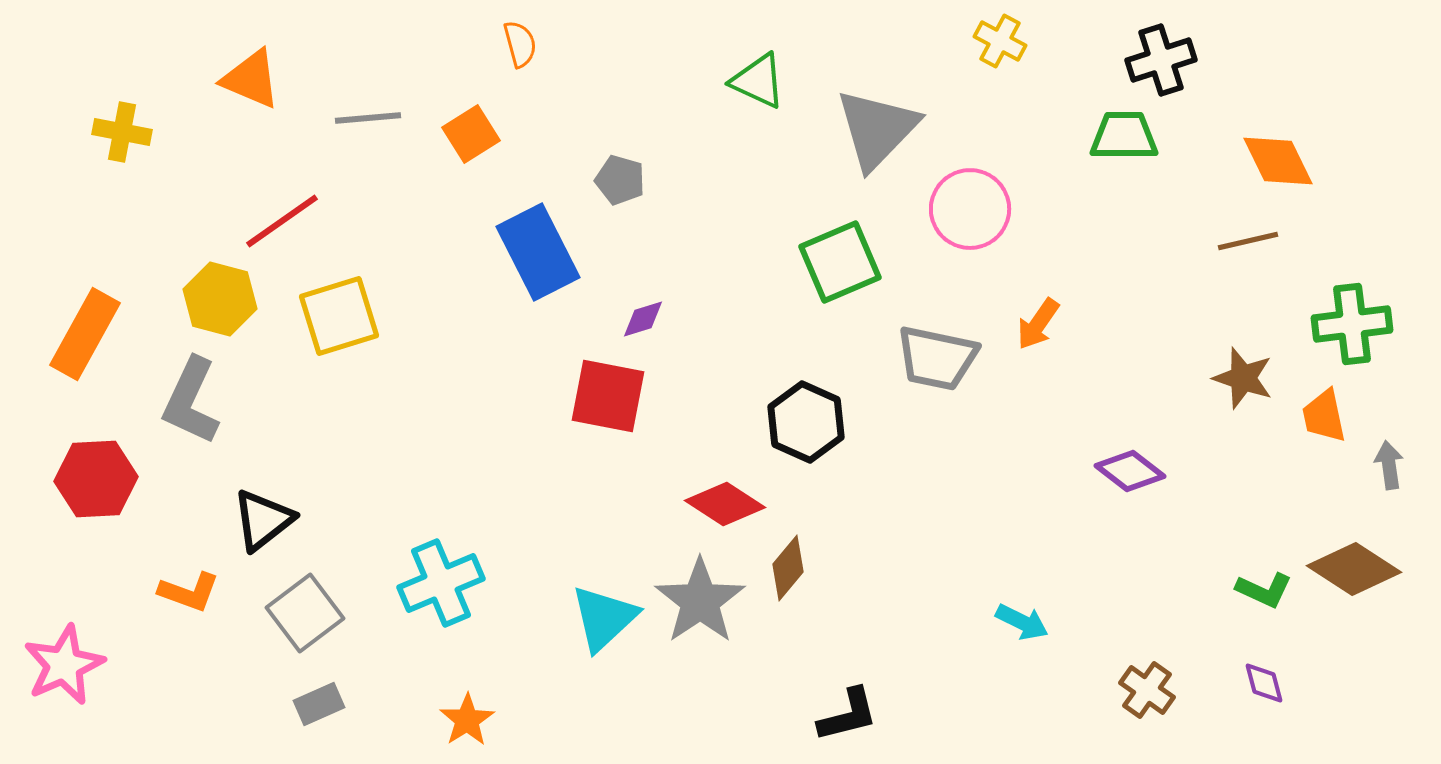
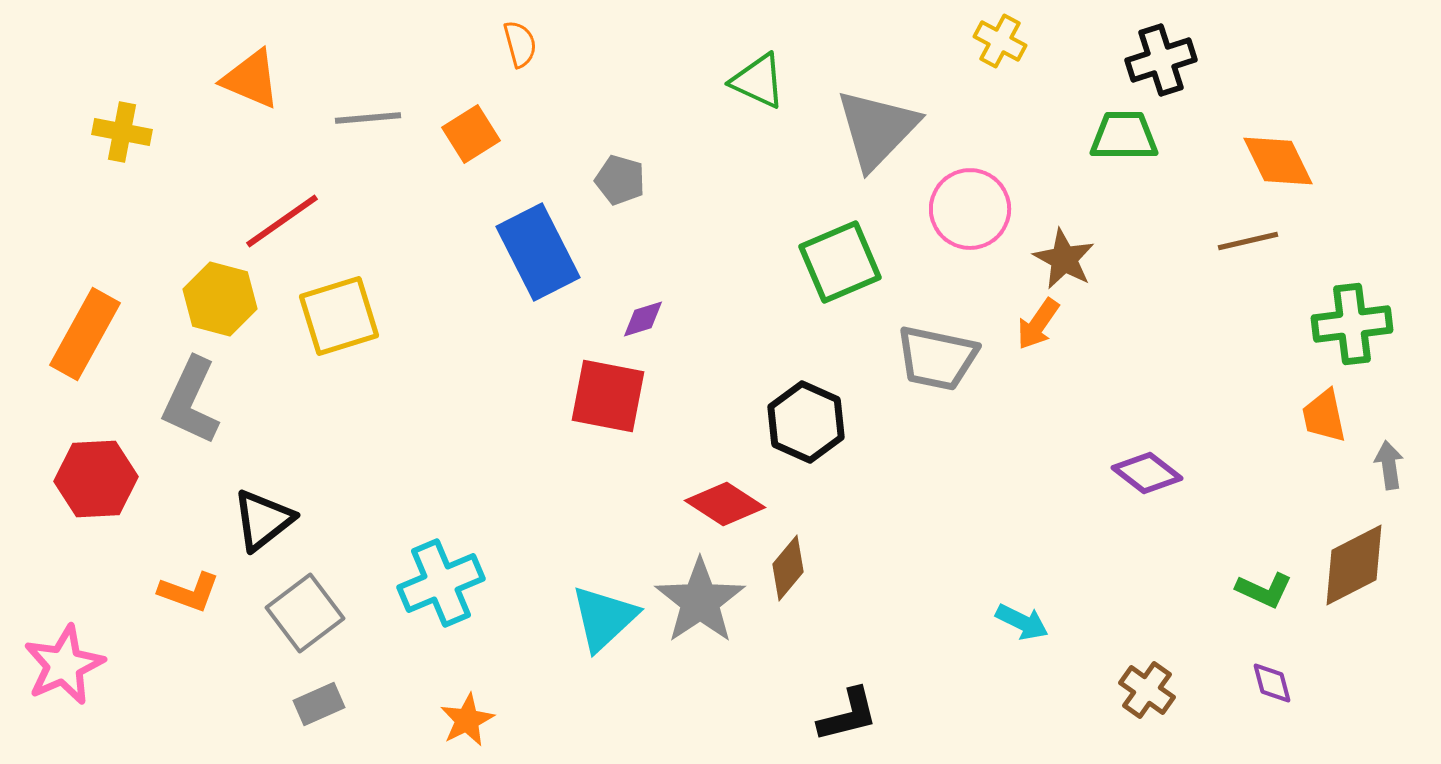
brown star at (1243, 378): moved 179 px left, 119 px up; rotated 10 degrees clockwise
purple diamond at (1130, 471): moved 17 px right, 2 px down
brown diamond at (1354, 569): moved 4 px up; rotated 60 degrees counterclockwise
purple diamond at (1264, 683): moved 8 px right
orange star at (467, 720): rotated 6 degrees clockwise
